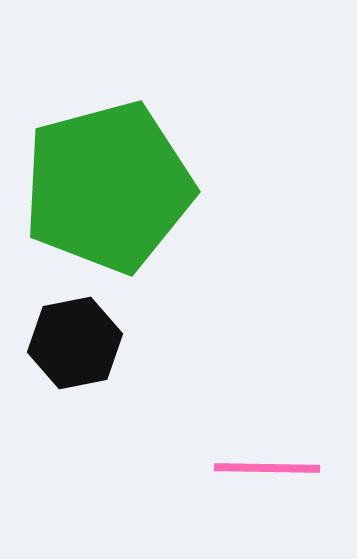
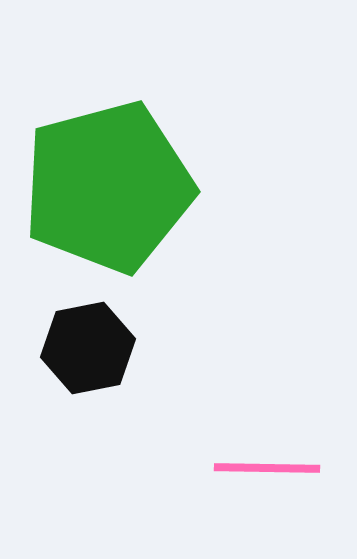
black hexagon: moved 13 px right, 5 px down
